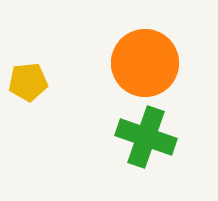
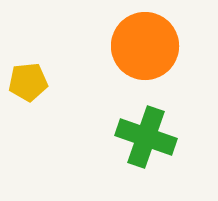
orange circle: moved 17 px up
